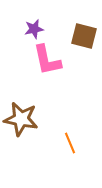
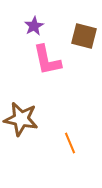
purple star: moved 3 px up; rotated 18 degrees counterclockwise
